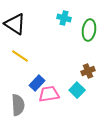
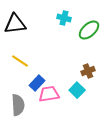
black triangle: rotated 40 degrees counterclockwise
green ellipse: rotated 40 degrees clockwise
yellow line: moved 5 px down
